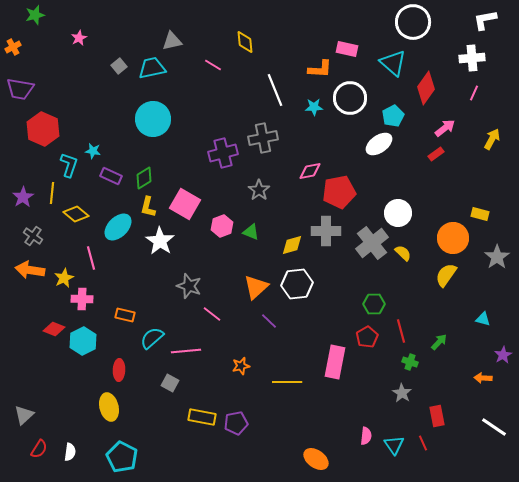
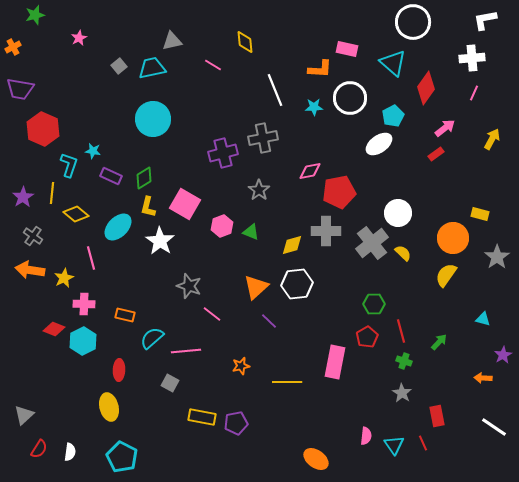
pink cross at (82, 299): moved 2 px right, 5 px down
green cross at (410, 362): moved 6 px left, 1 px up
